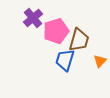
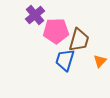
purple cross: moved 2 px right, 3 px up
pink pentagon: rotated 15 degrees clockwise
